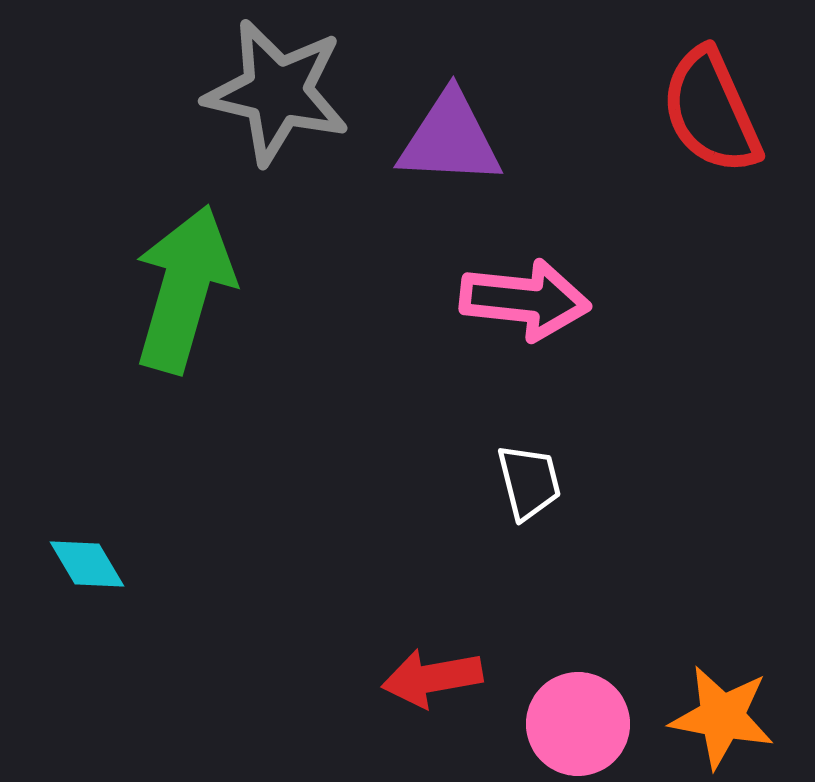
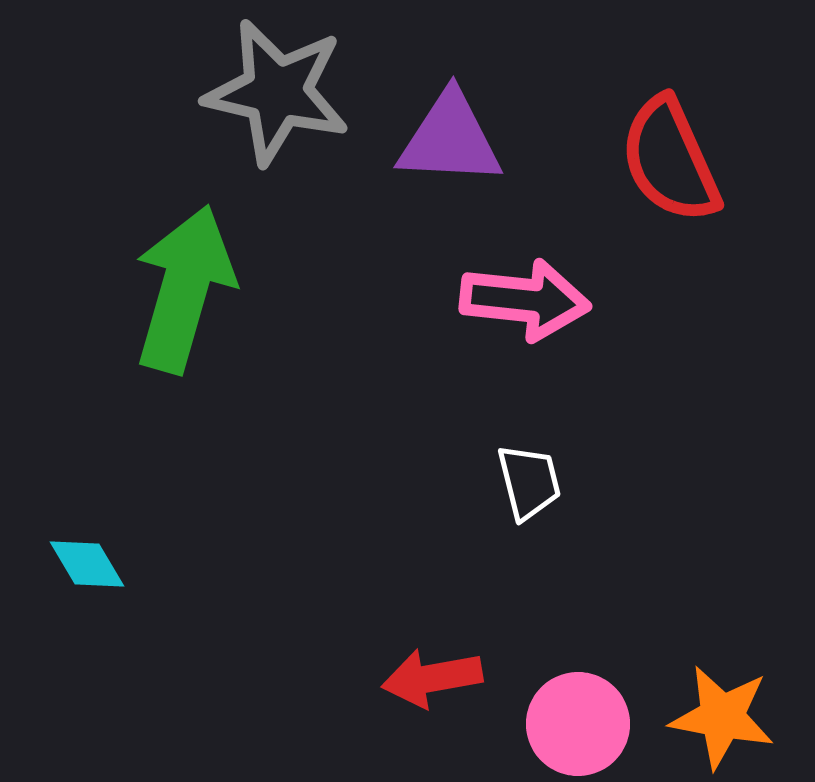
red semicircle: moved 41 px left, 49 px down
